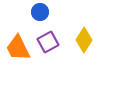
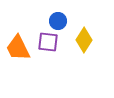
blue circle: moved 18 px right, 9 px down
purple square: rotated 35 degrees clockwise
